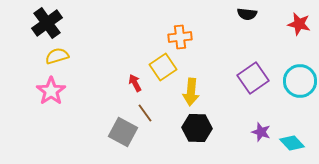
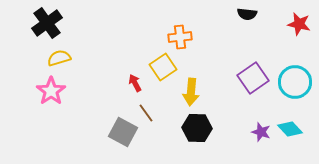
yellow semicircle: moved 2 px right, 2 px down
cyan circle: moved 5 px left, 1 px down
brown line: moved 1 px right
cyan diamond: moved 2 px left, 14 px up
